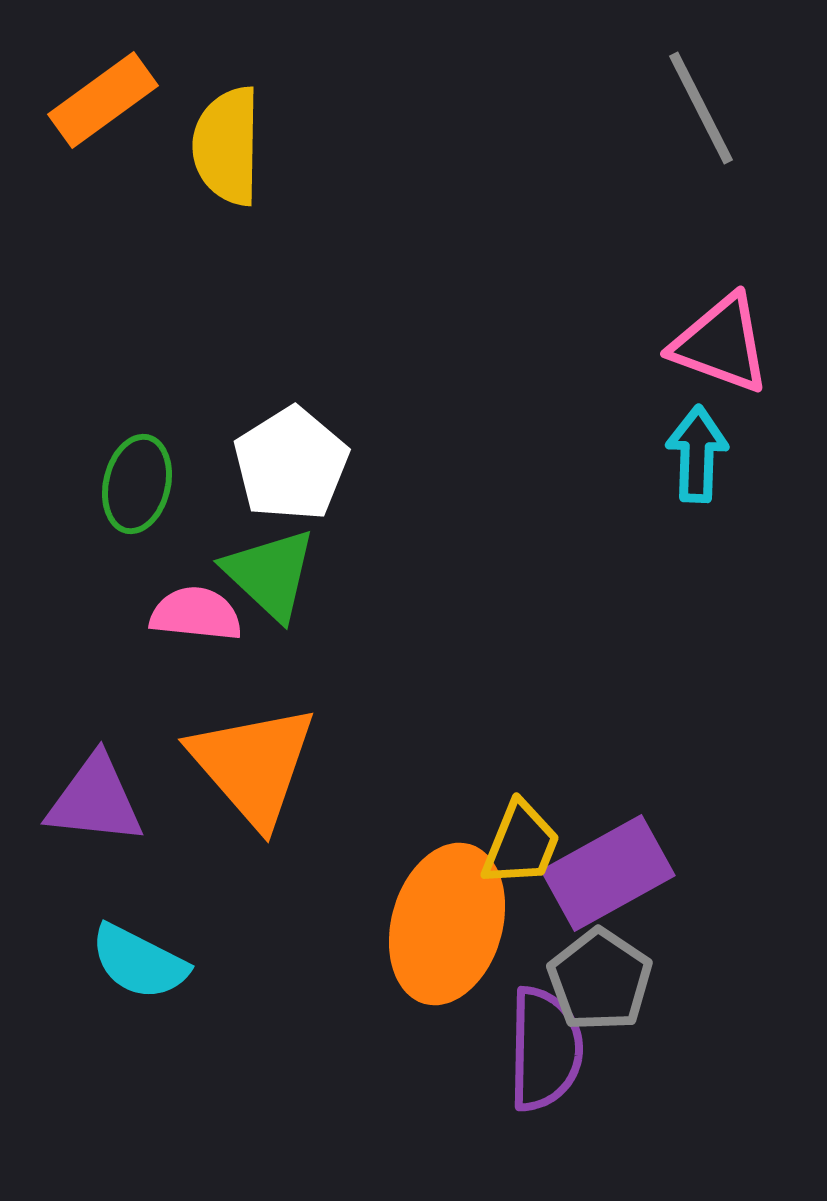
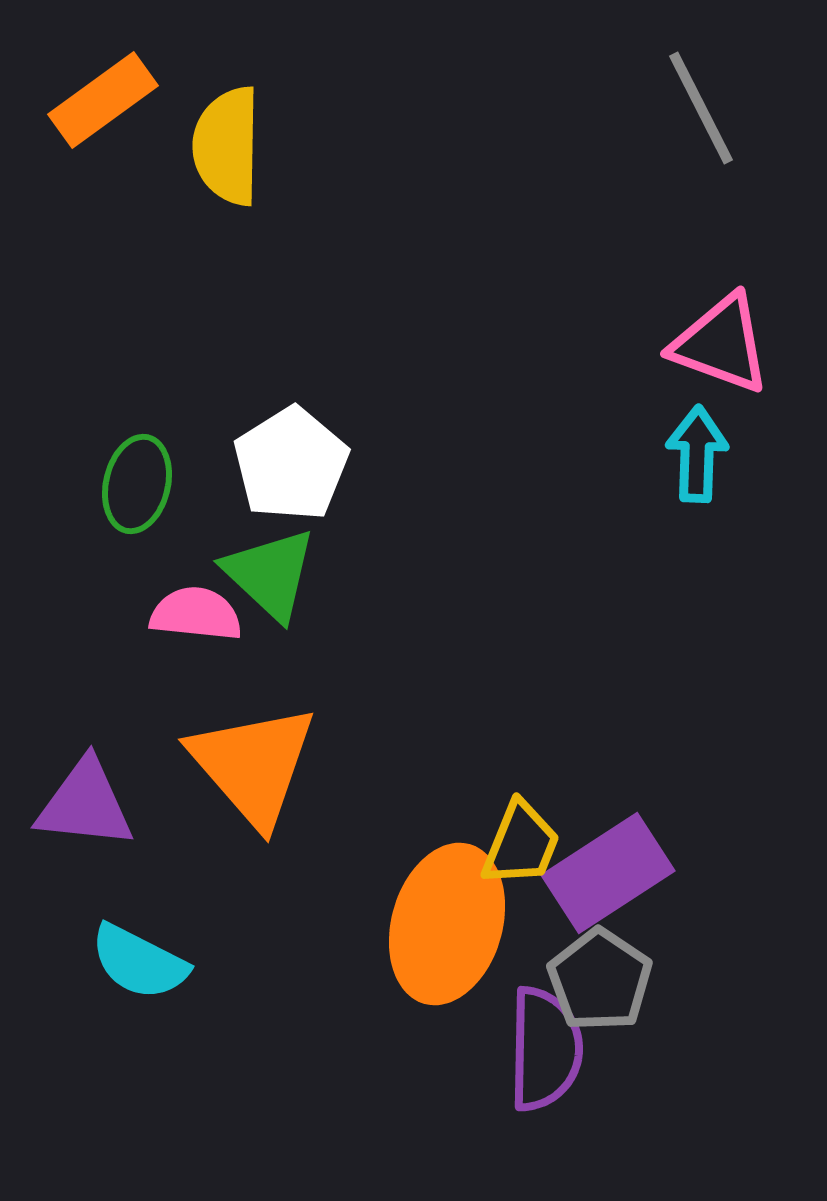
purple triangle: moved 10 px left, 4 px down
purple rectangle: rotated 4 degrees counterclockwise
